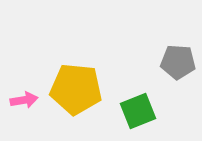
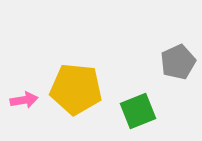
gray pentagon: rotated 28 degrees counterclockwise
